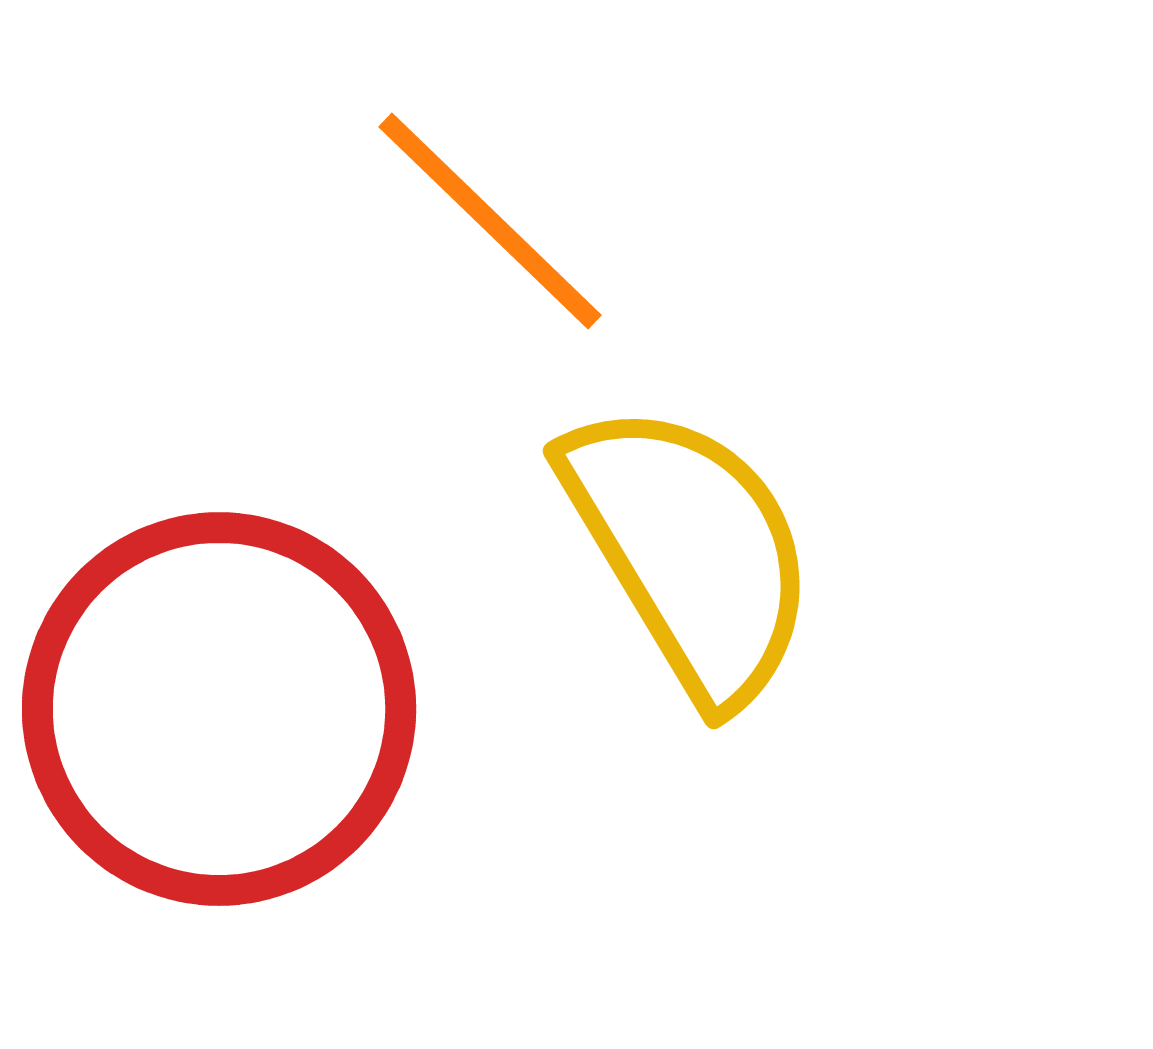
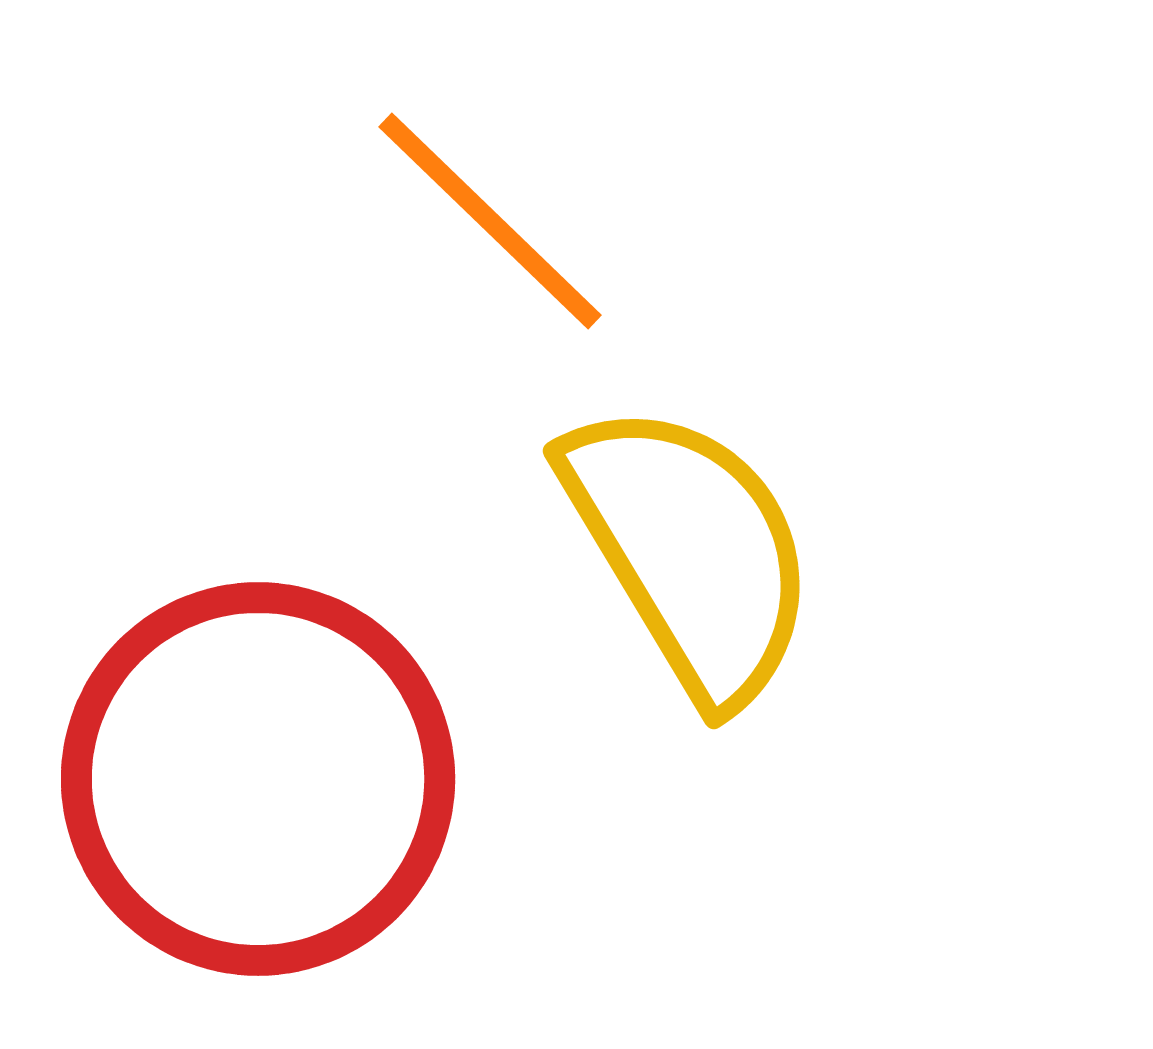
red circle: moved 39 px right, 70 px down
